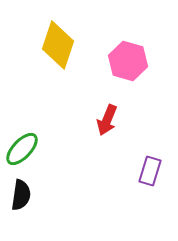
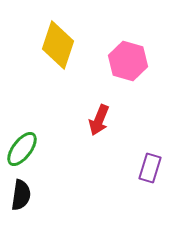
red arrow: moved 8 px left
green ellipse: rotated 6 degrees counterclockwise
purple rectangle: moved 3 px up
